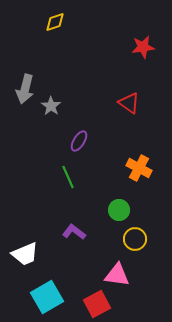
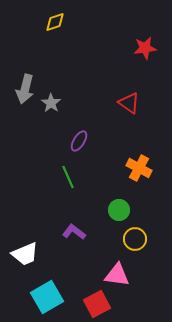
red star: moved 2 px right, 1 px down
gray star: moved 3 px up
